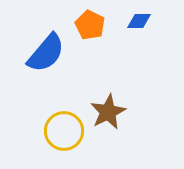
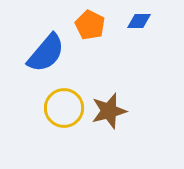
brown star: moved 1 px right, 1 px up; rotated 12 degrees clockwise
yellow circle: moved 23 px up
